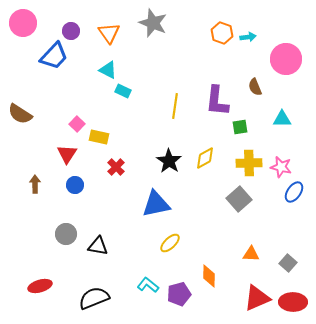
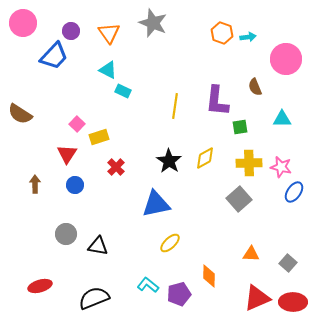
yellow rectangle at (99, 137): rotated 30 degrees counterclockwise
